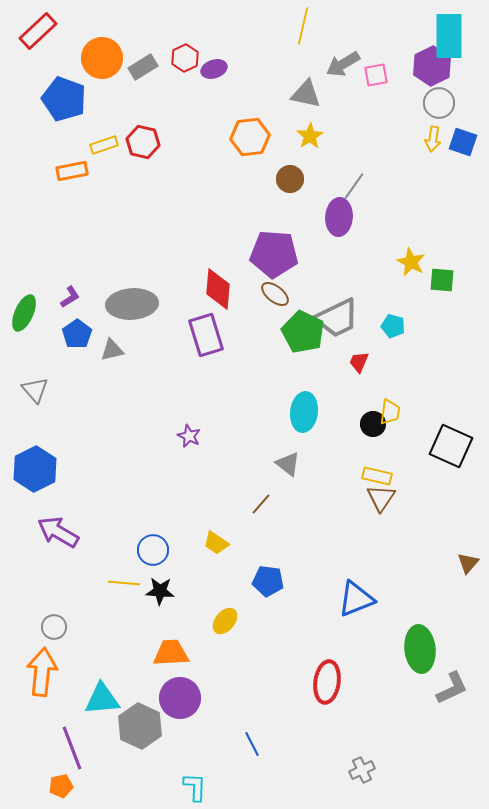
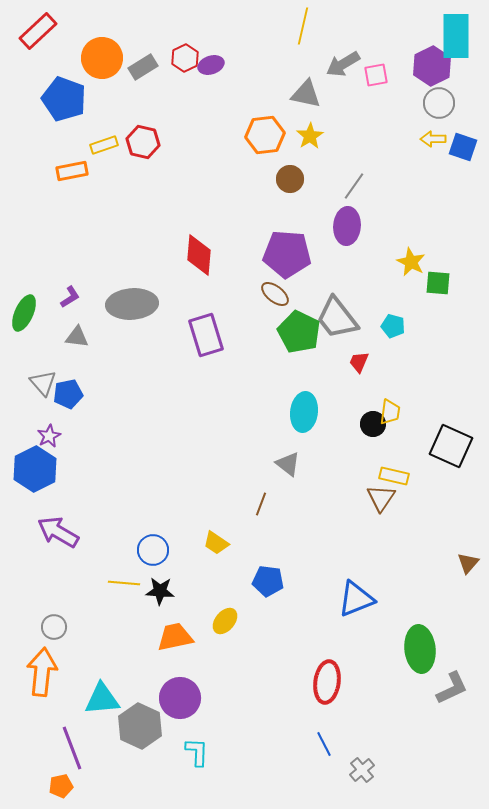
cyan rectangle at (449, 36): moved 7 px right
purple ellipse at (214, 69): moved 3 px left, 4 px up
orange hexagon at (250, 137): moved 15 px right, 2 px up
yellow arrow at (433, 139): rotated 80 degrees clockwise
blue square at (463, 142): moved 5 px down
purple ellipse at (339, 217): moved 8 px right, 9 px down
purple pentagon at (274, 254): moved 13 px right
green square at (442, 280): moved 4 px left, 3 px down
red diamond at (218, 289): moved 19 px left, 34 px up
gray trapezoid at (337, 318): rotated 78 degrees clockwise
green pentagon at (303, 332): moved 4 px left
blue pentagon at (77, 334): moved 9 px left, 60 px down; rotated 24 degrees clockwise
gray triangle at (112, 350): moved 35 px left, 13 px up; rotated 20 degrees clockwise
gray triangle at (35, 390): moved 8 px right, 7 px up
purple star at (189, 436): moved 140 px left; rotated 20 degrees clockwise
yellow rectangle at (377, 476): moved 17 px right
brown line at (261, 504): rotated 20 degrees counterclockwise
orange trapezoid at (171, 653): moved 4 px right, 16 px up; rotated 9 degrees counterclockwise
blue line at (252, 744): moved 72 px right
gray cross at (362, 770): rotated 15 degrees counterclockwise
cyan L-shape at (195, 787): moved 2 px right, 35 px up
